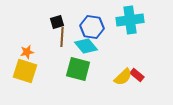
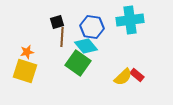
green square: moved 6 px up; rotated 20 degrees clockwise
